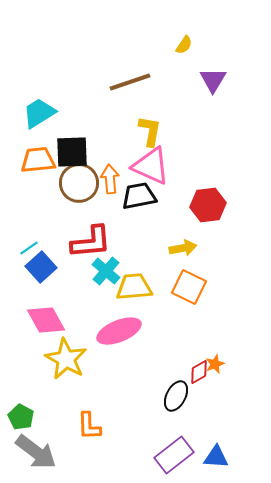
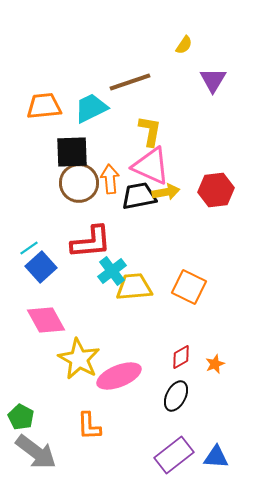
cyan trapezoid: moved 52 px right, 5 px up; rotated 6 degrees clockwise
orange trapezoid: moved 6 px right, 54 px up
red hexagon: moved 8 px right, 15 px up
yellow arrow: moved 17 px left, 56 px up
cyan cross: moved 6 px right; rotated 12 degrees clockwise
pink ellipse: moved 45 px down
yellow star: moved 13 px right
red diamond: moved 18 px left, 15 px up
